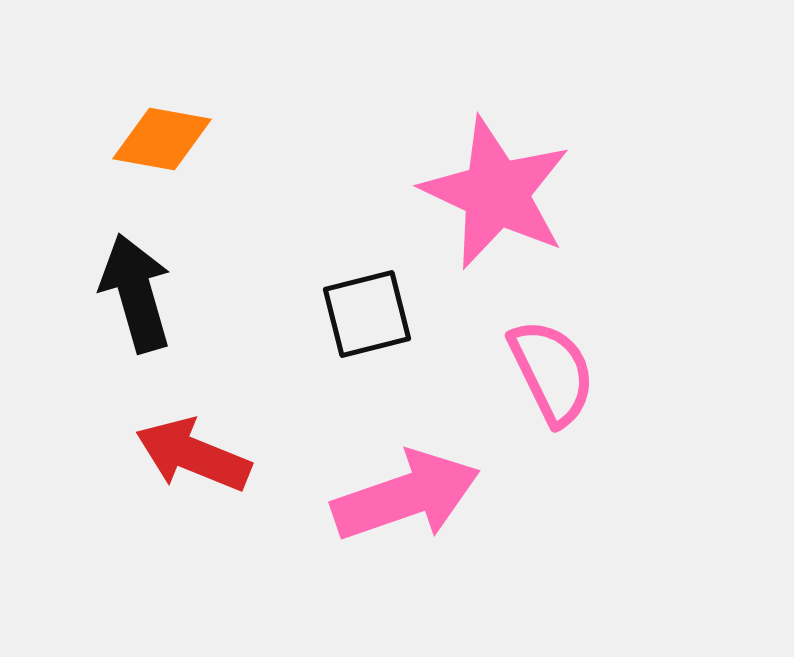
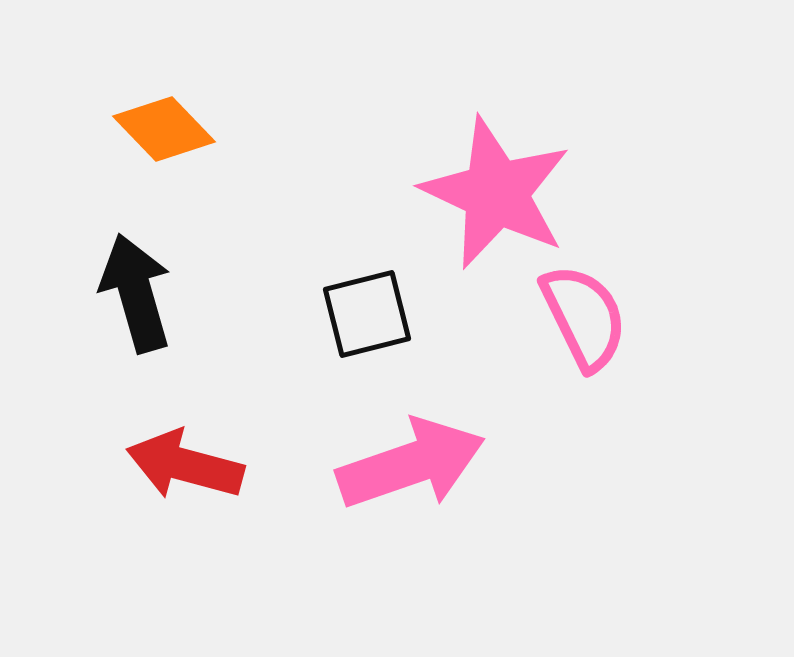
orange diamond: moved 2 px right, 10 px up; rotated 36 degrees clockwise
pink semicircle: moved 32 px right, 55 px up
red arrow: moved 8 px left, 10 px down; rotated 7 degrees counterclockwise
pink arrow: moved 5 px right, 32 px up
